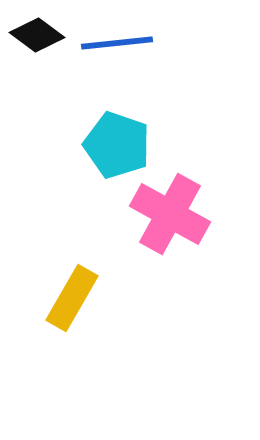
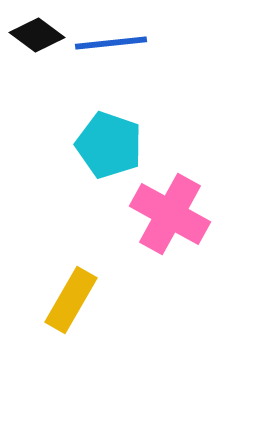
blue line: moved 6 px left
cyan pentagon: moved 8 px left
yellow rectangle: moved 1 px left, 2 px down
